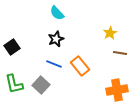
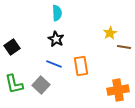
cyan semicircle: rotated 140 degrees counterclockwise
black star: rotated 21 degrees counterclockwise
brown line: moved 4 px right, 6 px up
orange rectangle: moved 1 px right; rotated 30 degrees clockwise
orange cross: moved 1 px right
